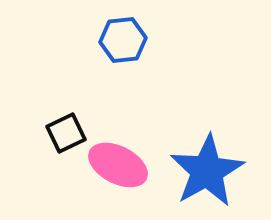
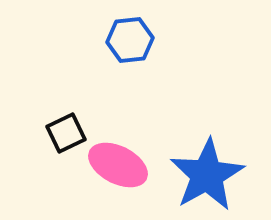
blue hexagon: moved 7 px right
blue star: moved 4 px down
